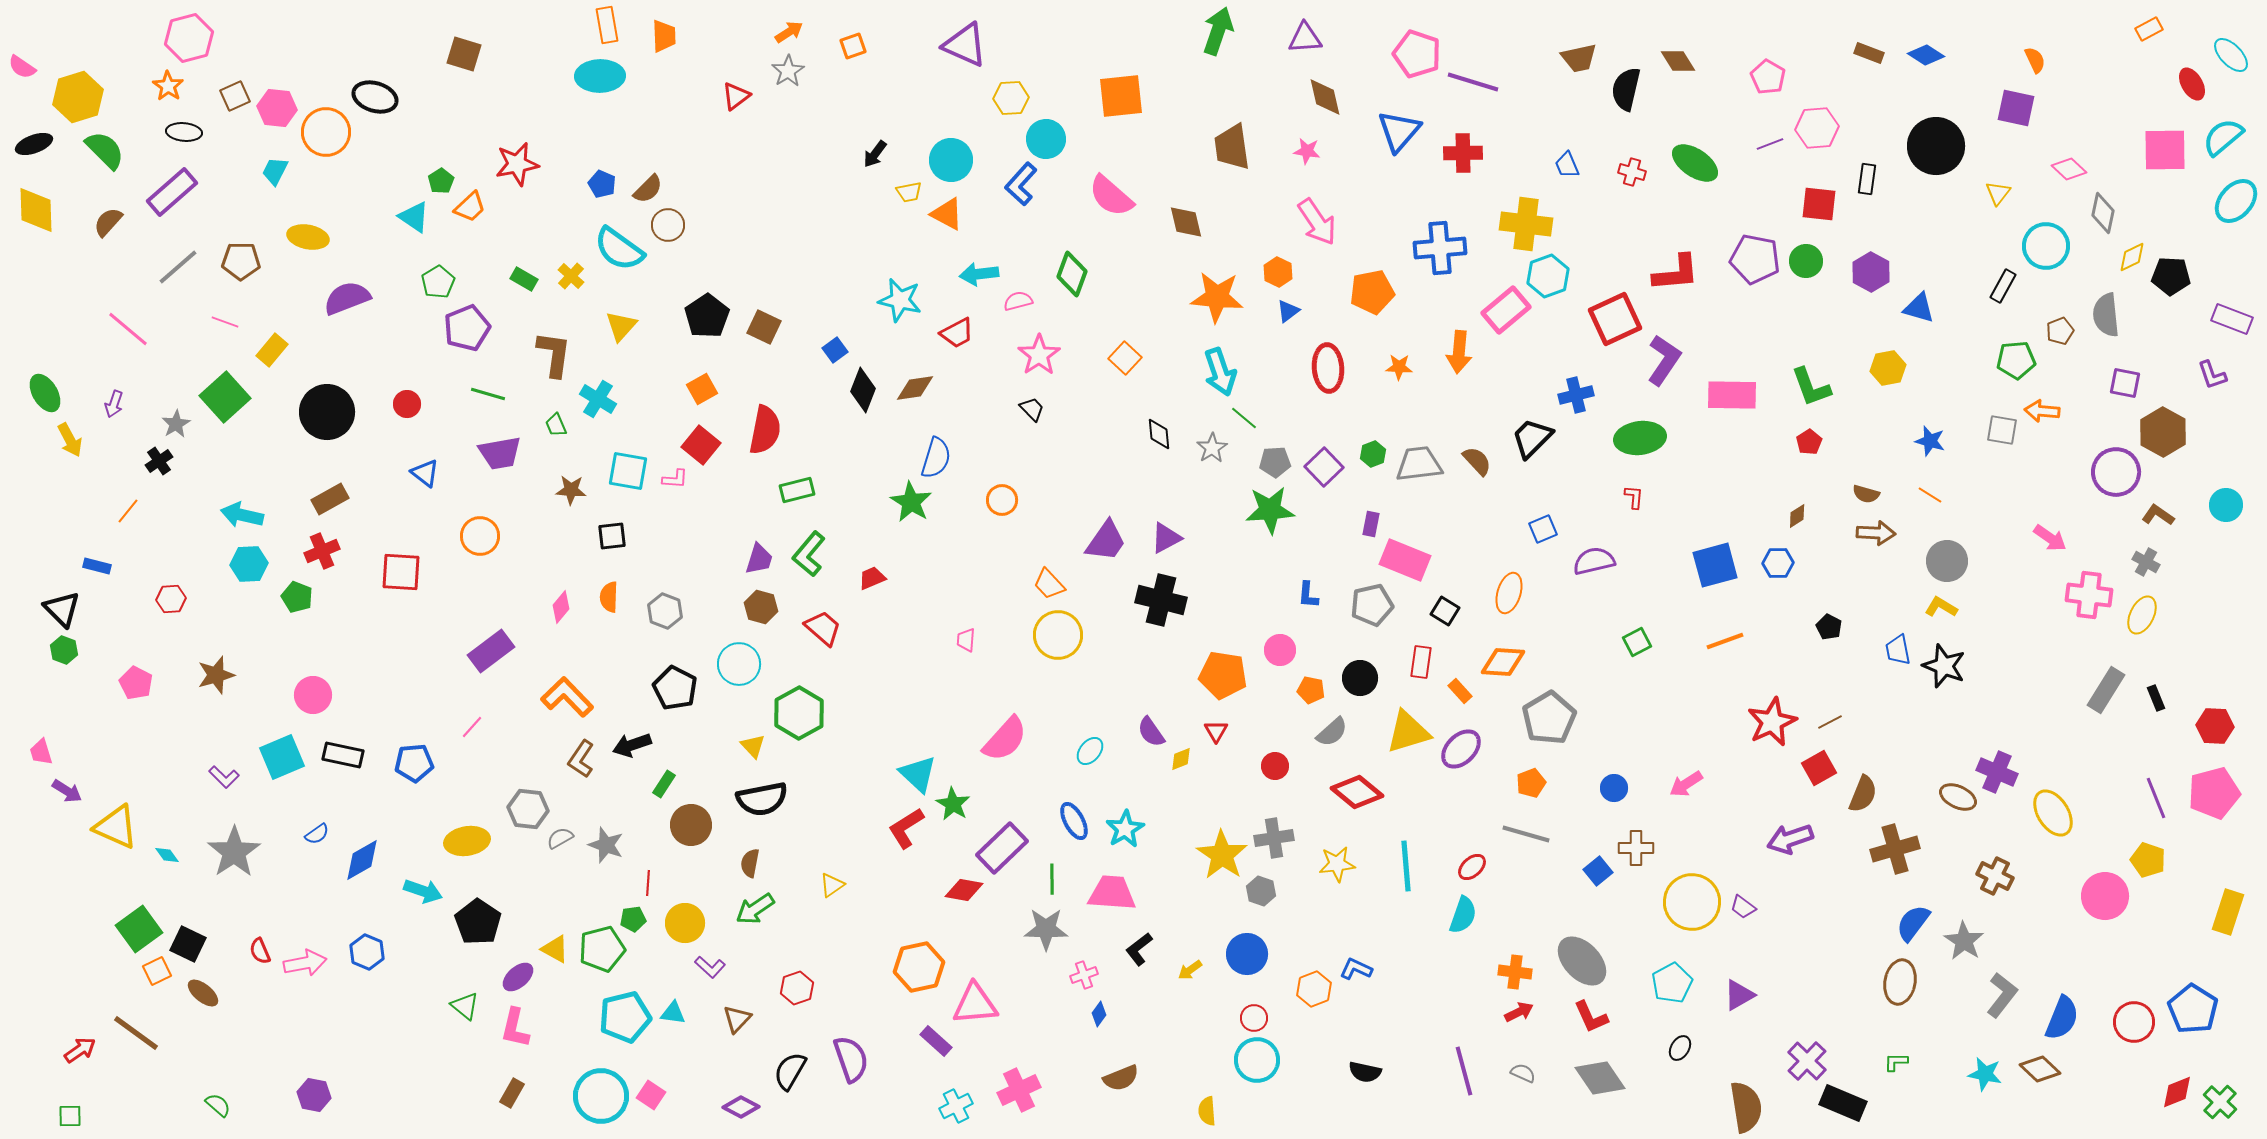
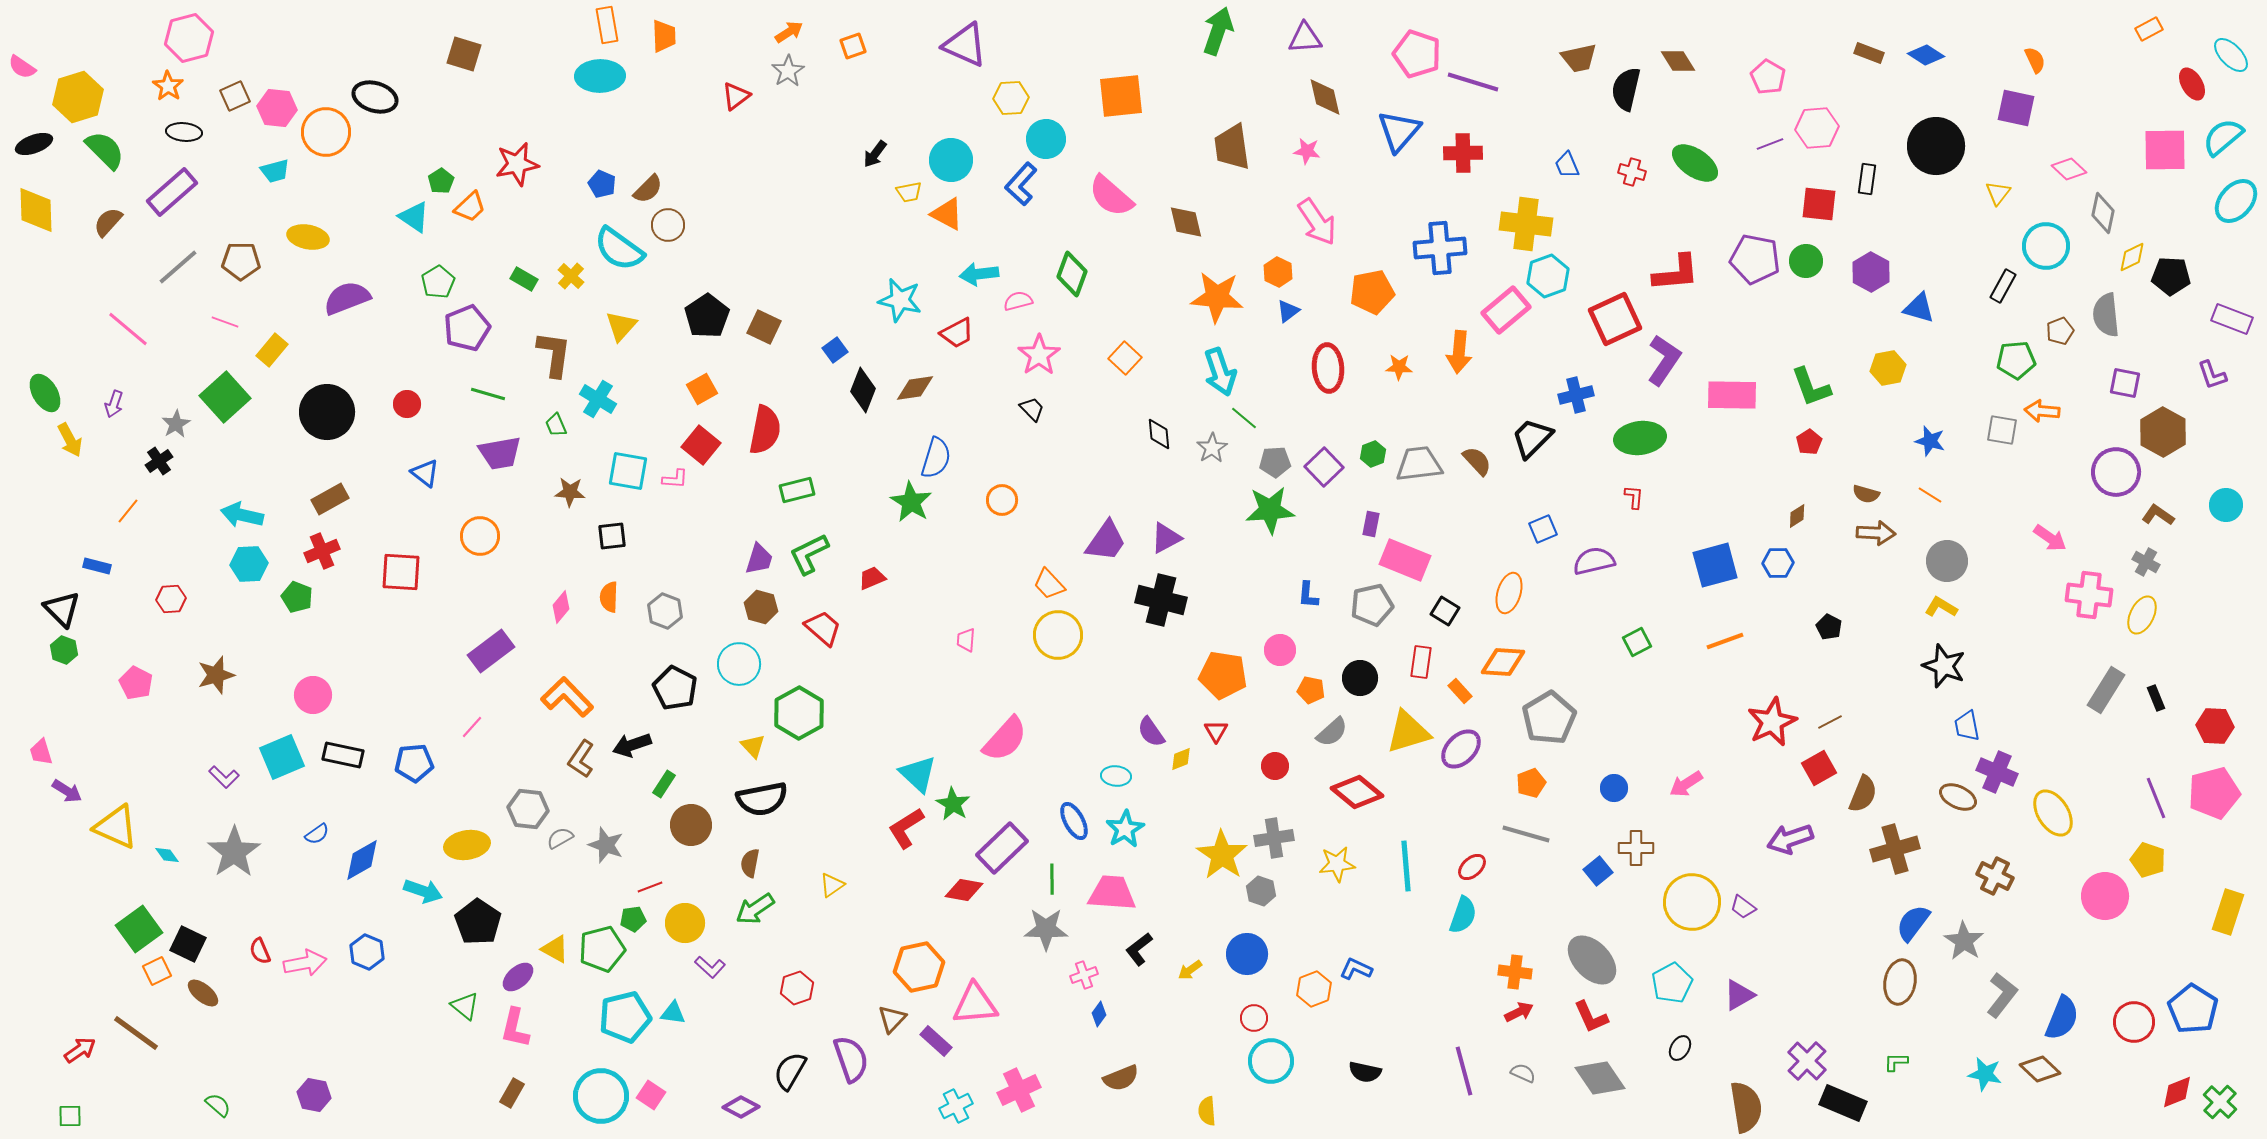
cyan trapezoid at (275, 171): rotated 132 degrees counterclockwise
brown star at (571, 490): moved 1 px left, 2 px down
green L-shape at (809, 554): rotated 24 degrees clockwise
blue trapezoid at (1898, 650): moved 69 px right, 76 px down
cyan ellipse at (1090, 751): moved 26 px right, 25 px down; rotated 56 degrees clockwise
yellow ellipse at (467, 841): moved 4 px down
red line at (648, 883): moved 2 px right, 4 px down; rotated 65 degrees clockwise
gray ellipse at (1582, 961): moved 10 px right, 1 px up
brown triangle at (737, 1019): moved 155 px right
cyan circle at (1257, 1060): moved 14 px right, 1 px down
